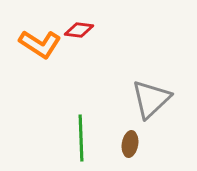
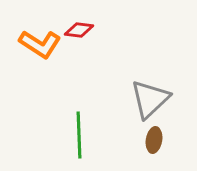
gray triangle: moved 1 px left
green line: moved 2 px left, 3 px up
brown ellipse: moved 24 px right, 4 px up
